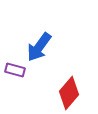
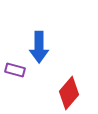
blue arrow: rotated 36 degrees counterclockwise
